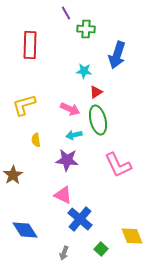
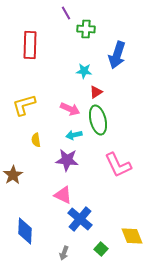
blue diamond: moved 1 px down; rotated 36 degrees clockwise
